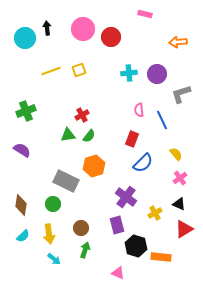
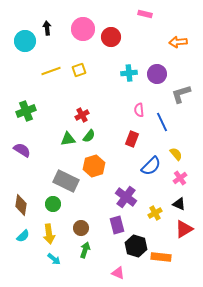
cyan circle: moved 3 px down
blue line: moved 2 px down
green triangle: moved 4 px down
blue semicircle: moved 8 px right, 3 px down
